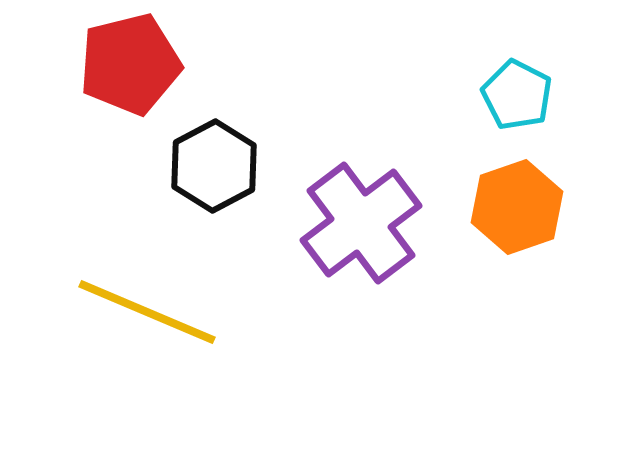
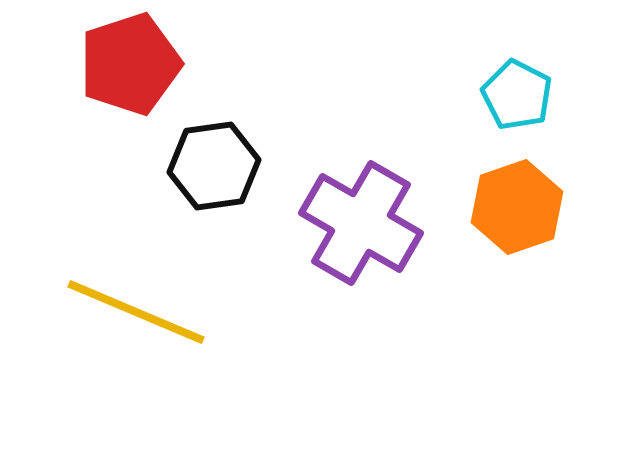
red pentagon: rotated 4 degrees counterclockwise
black hexagon: rotated 20 degrees clockwise
purple cross: rotated 23 degrees counterclockwise
yellow line: moved 11 px left
